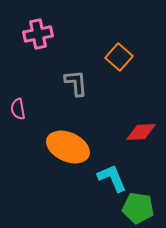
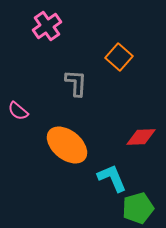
pink cross: moved 9 px right, 8 px up; rotated 24 degrees counterclockwise
gray L-shape: rotated 8 degrees clockwise
pink semicircle: moved 2 px down; rotated 40 degrees counterclockwise
red diamond: moved 5 px down
orange ellipse: moved 1 px left, 2 px up; rotated 15 degrees clockwise
green pentagon: rotated 24 degrees counterclockwise
